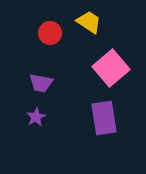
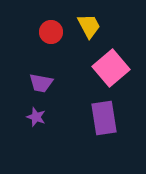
yellow trapezoid: moved 4 px down; rotated 28 degrees clockwise
red circle: moved 1 px right, 1 px up
purple star: rotated 24 degrees counterclockwise
